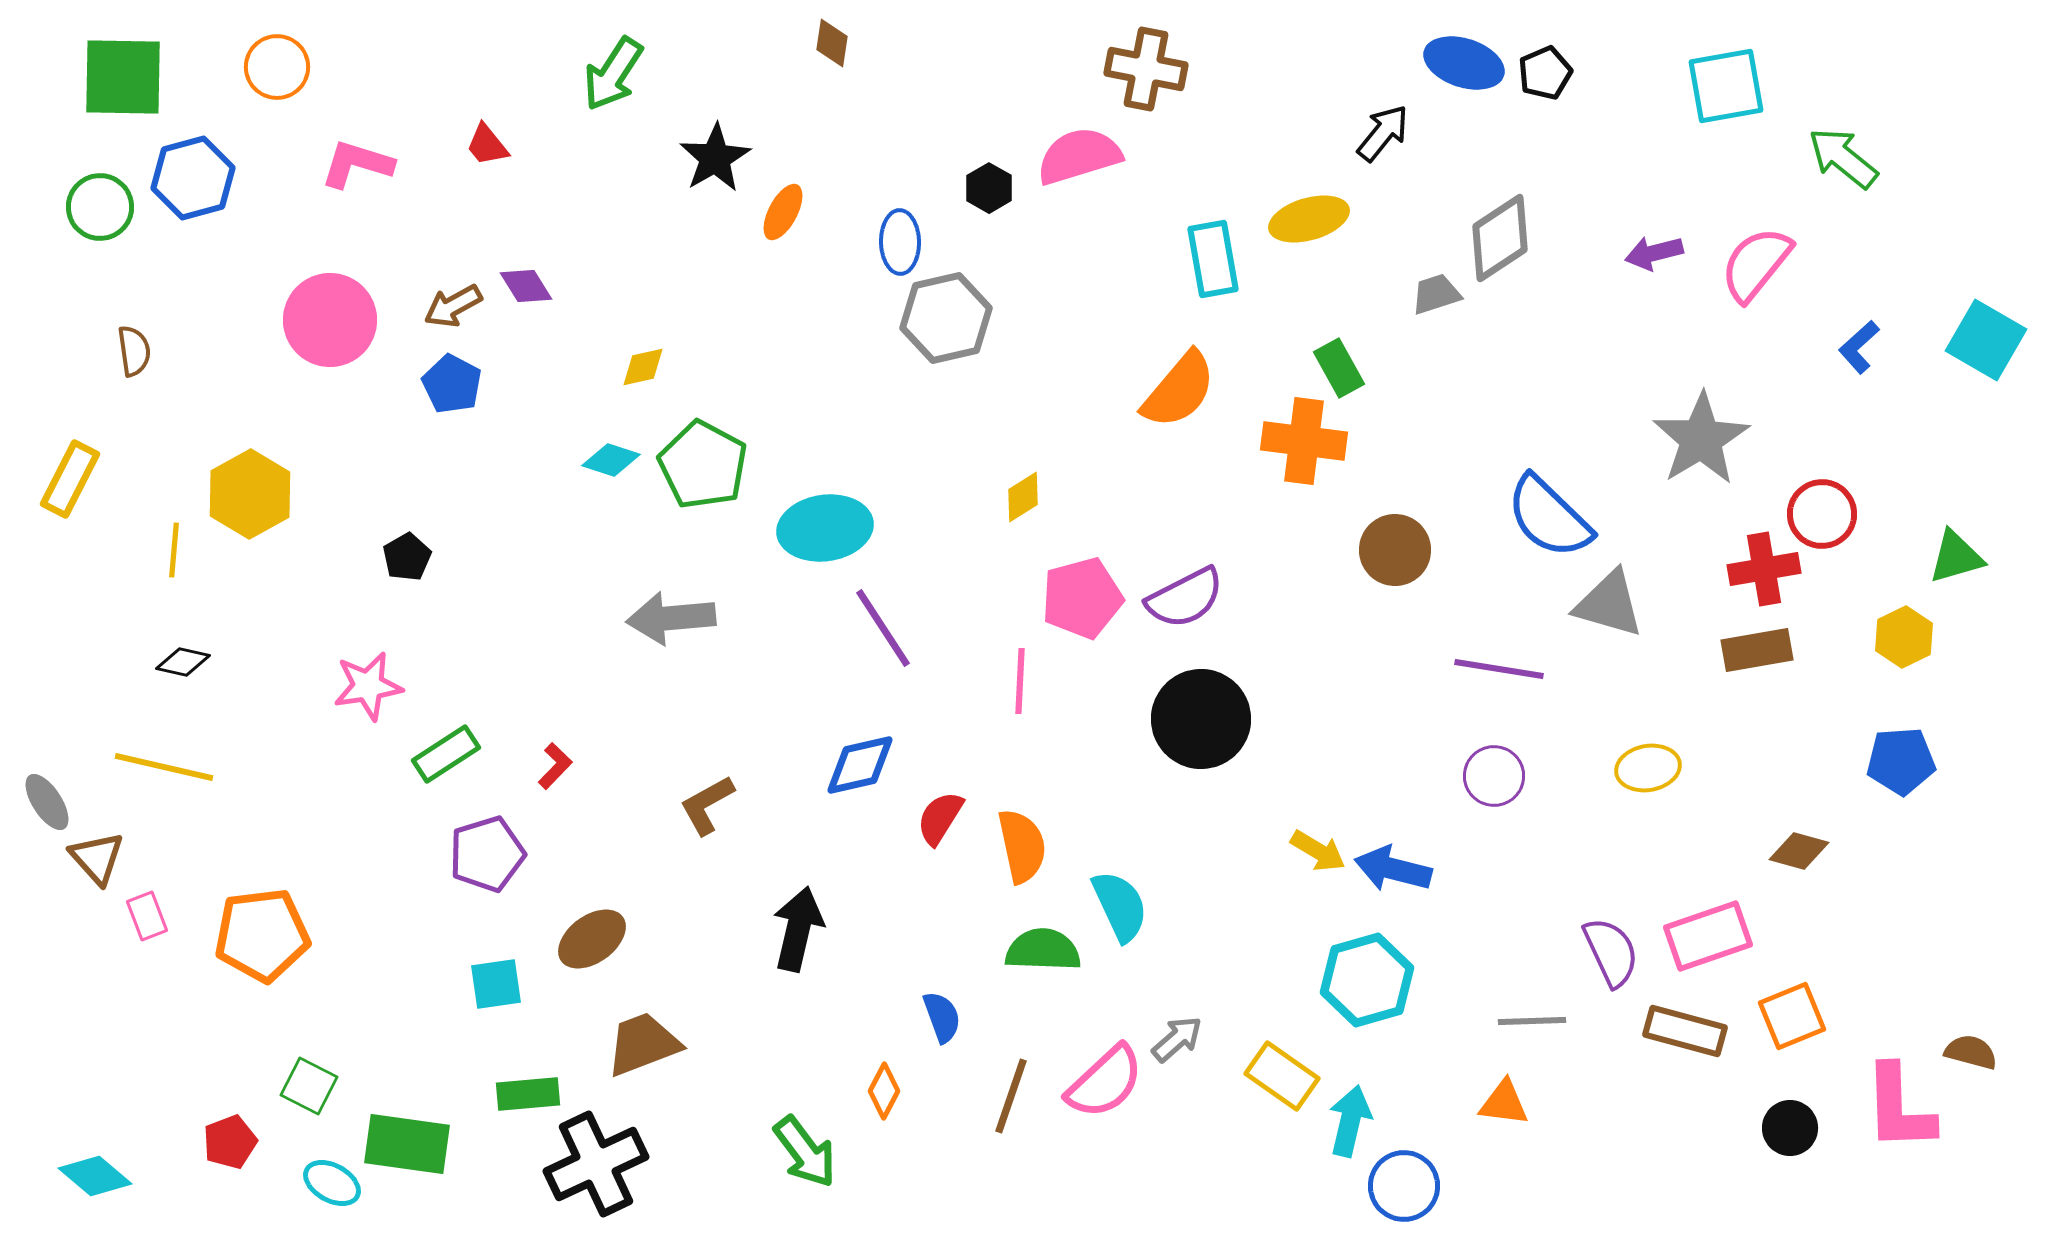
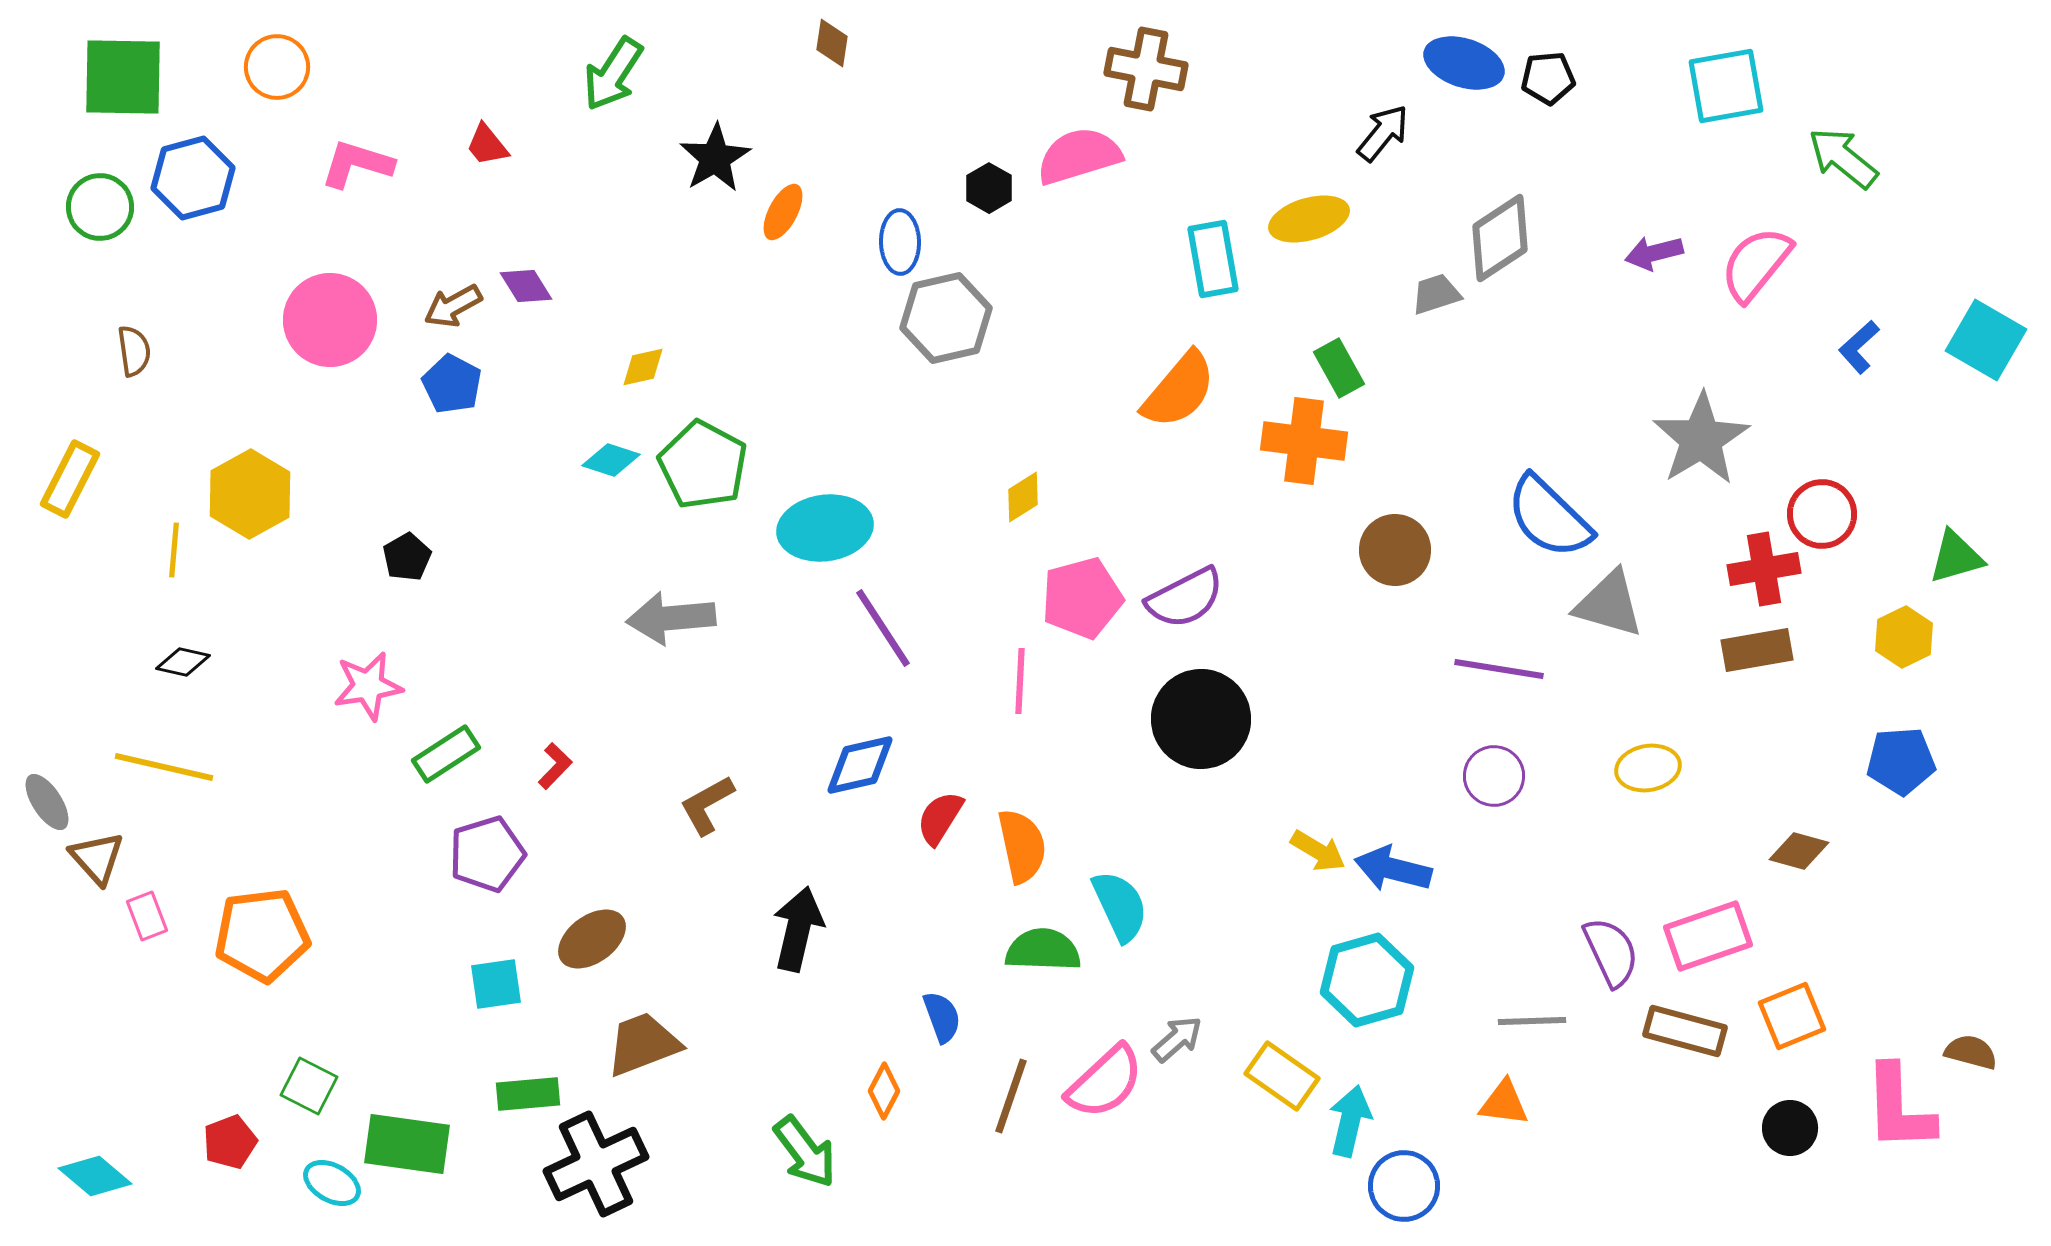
black pentagon at (1545, 73): moved 3 px right, 5 px down; rotated 18 degrees clockwise
